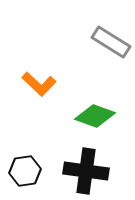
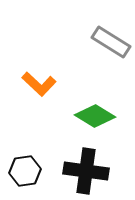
green diamond: rotated 12 degrees clockwise
